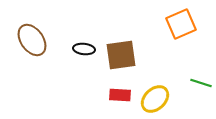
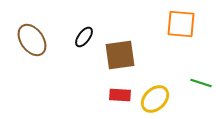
orange square: rotated 28 degrees clockwise
black ellipse: moved 12 px up; rotated 60 degrees counterclockwise
brown square: moved 1 px left
